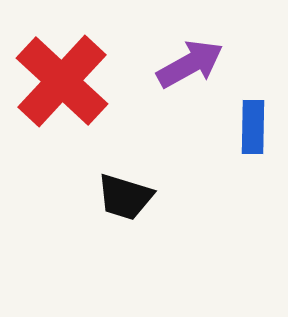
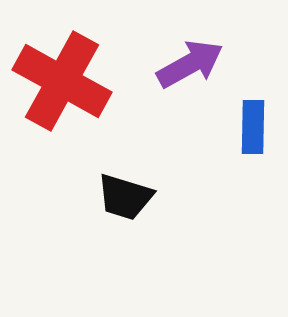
red cross: rotated 14 degrees counterclockwise
